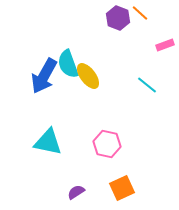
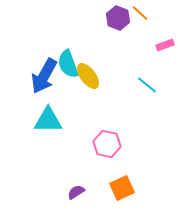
cyan triangle: moved 22 px up; rotated 12 degrees counterclockwise
